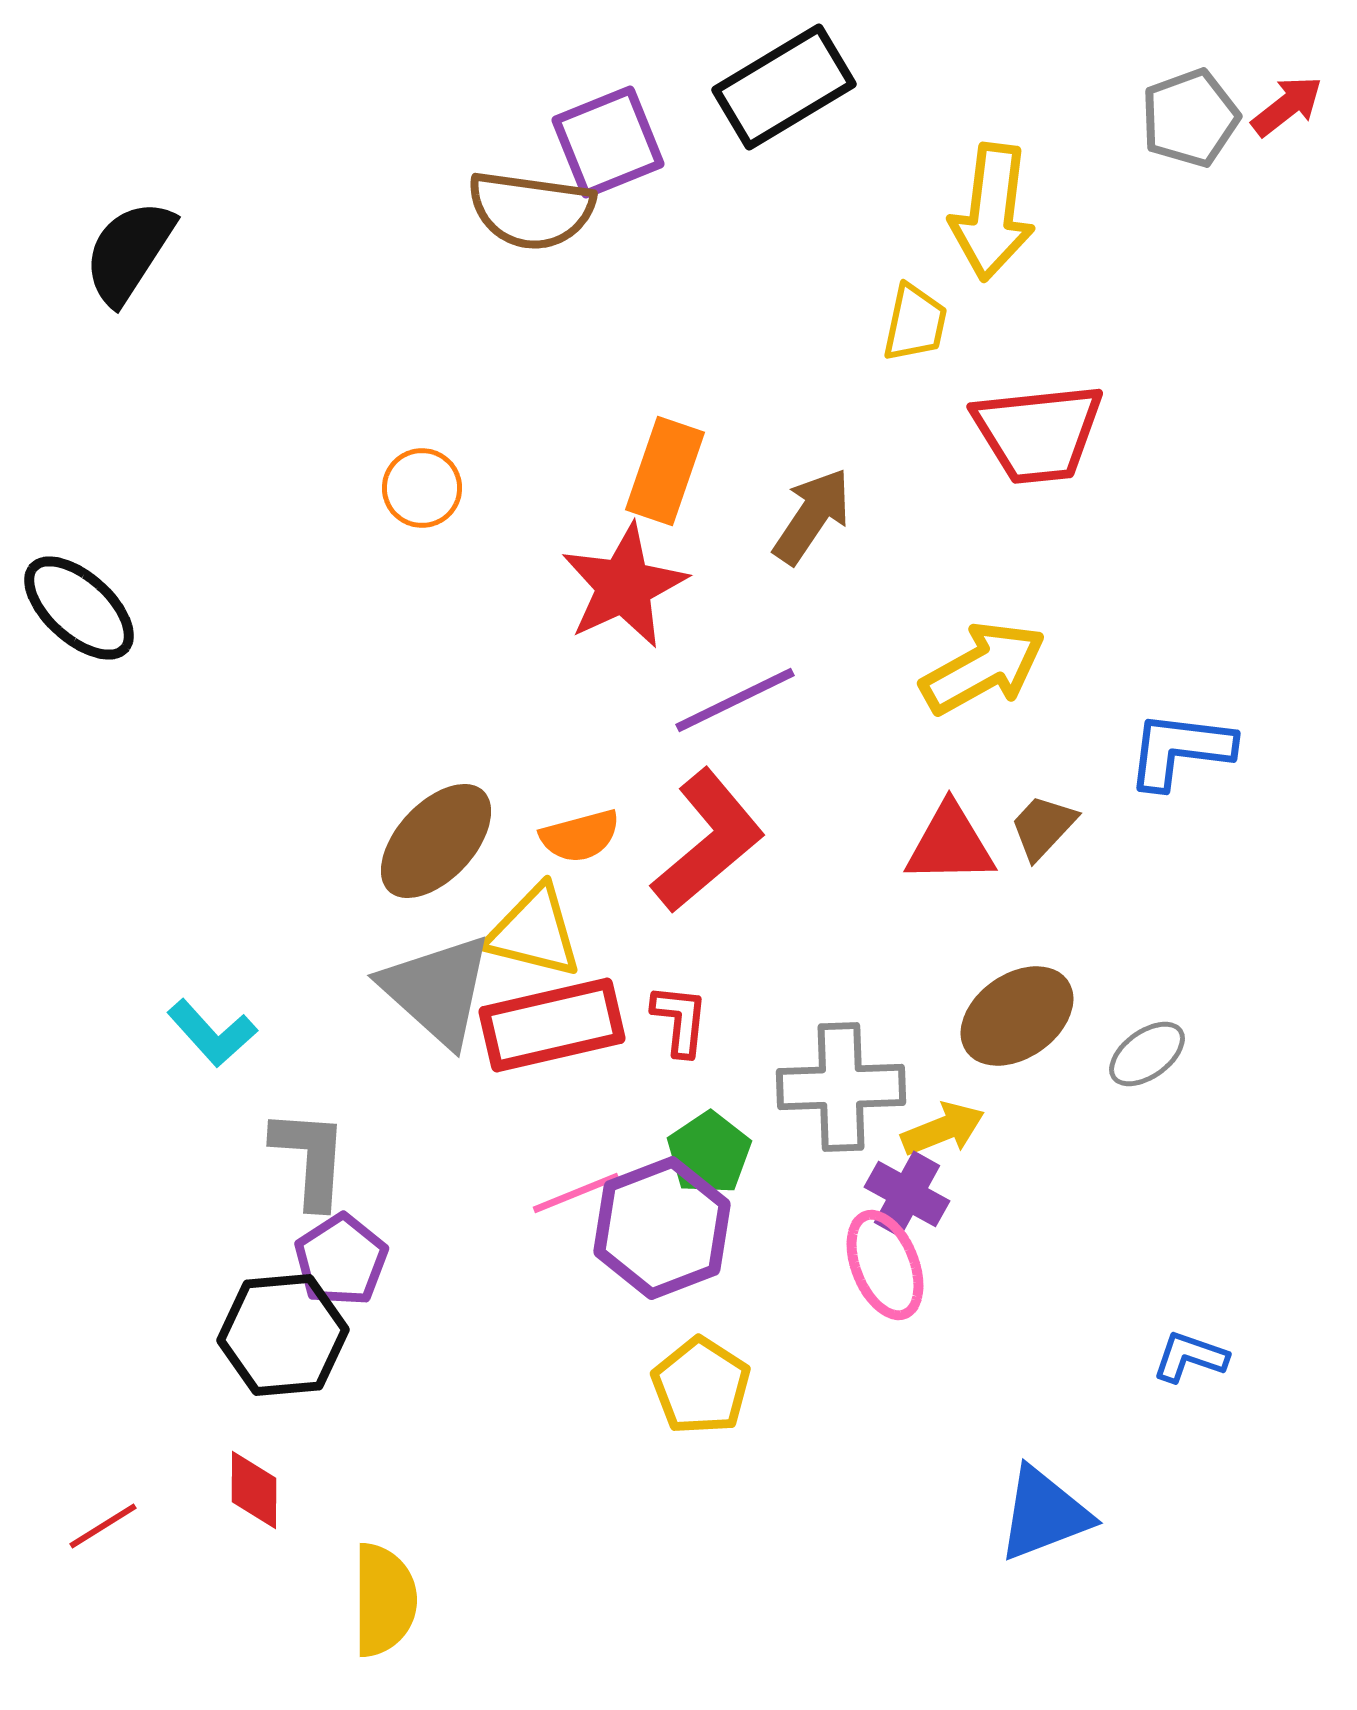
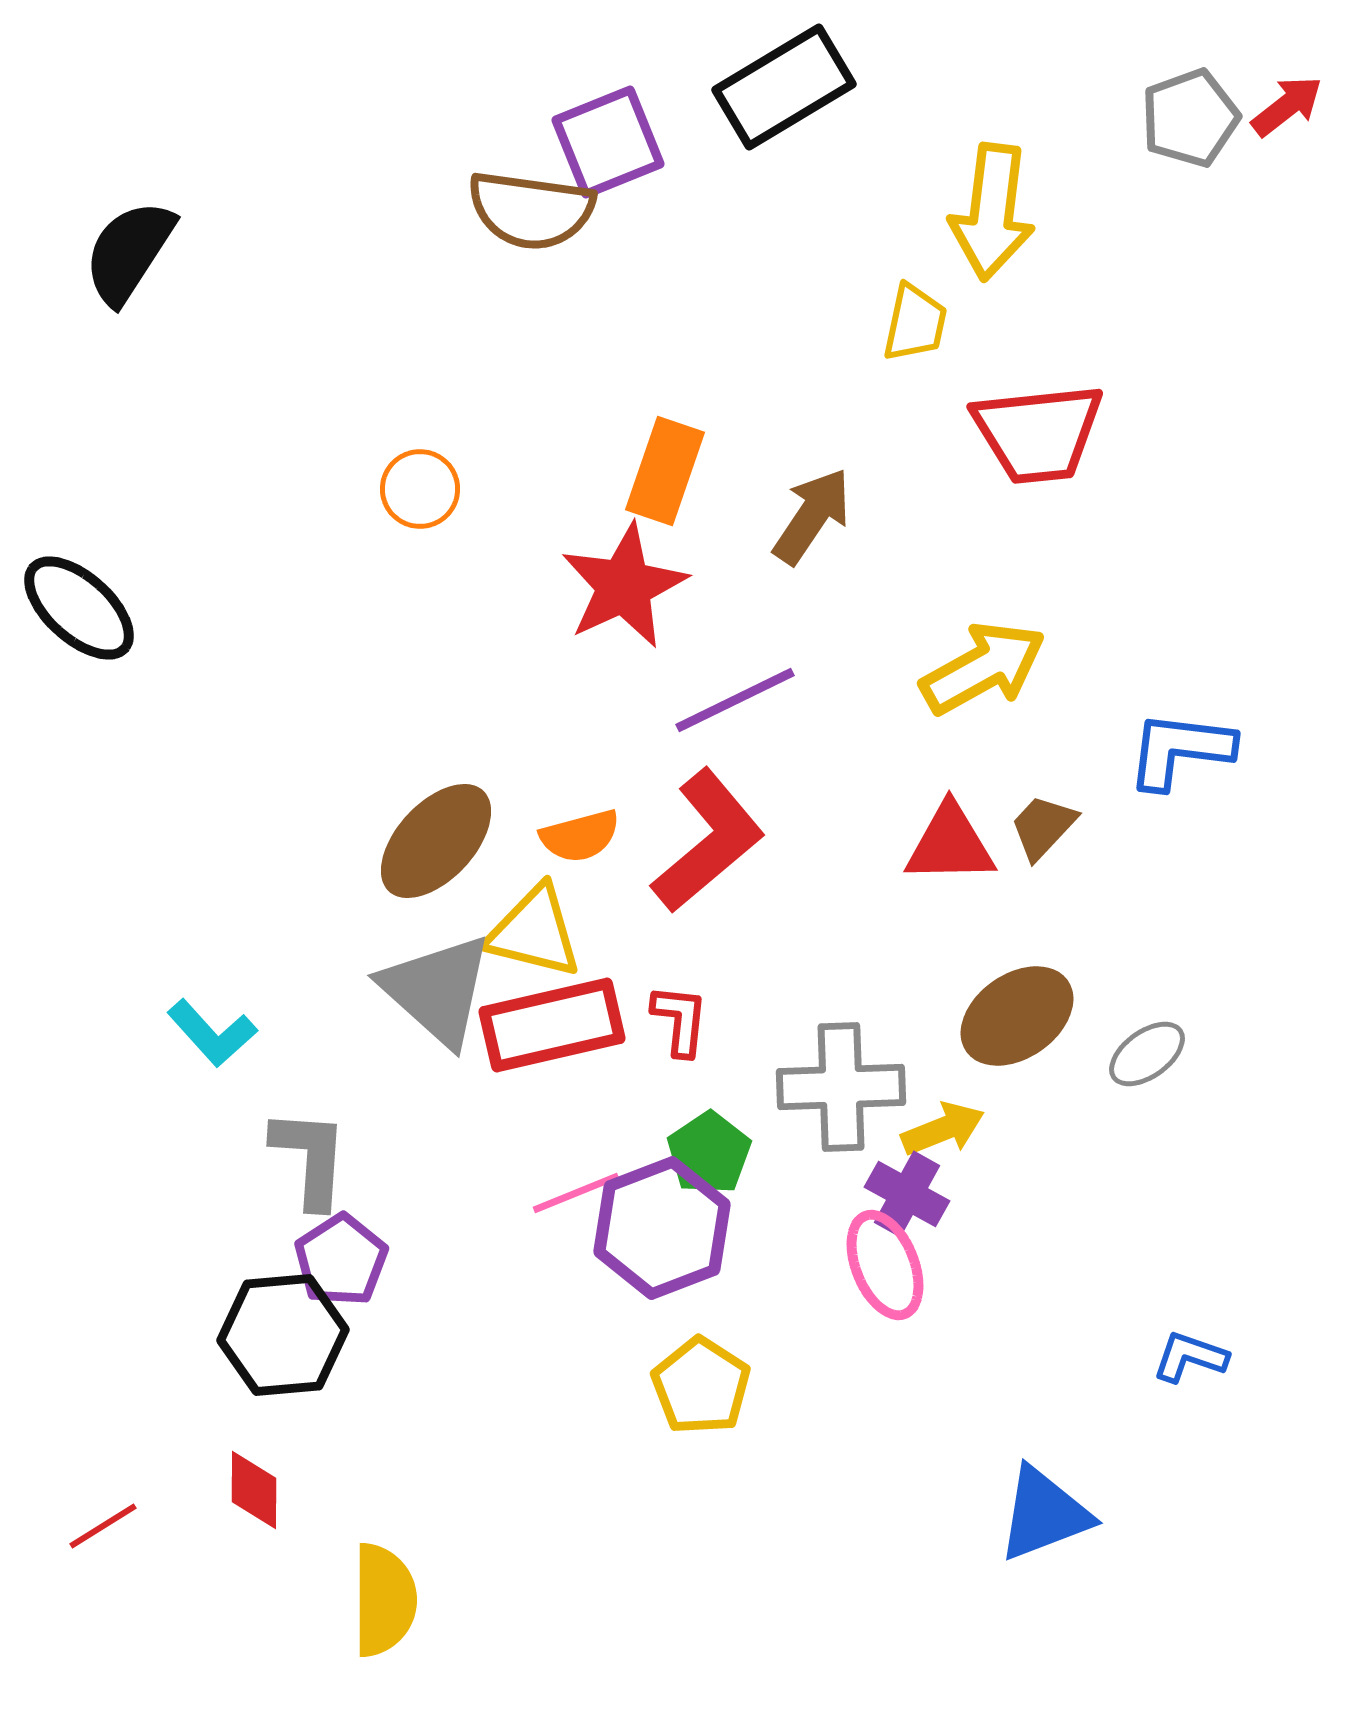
orange circle at (422, 488): moved 2 px left, 1 px down
